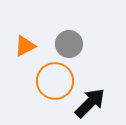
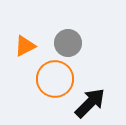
gray circle: moved 1 px left, 1 px up
orange circle: moved 2 px up
